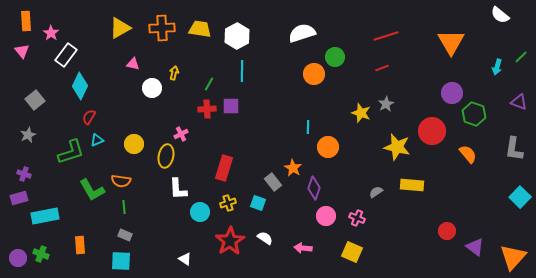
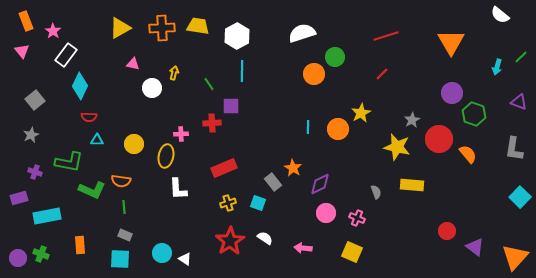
orange rectangle at (26, 21): rotated 18 degrees counterclockwise
yellow trapezoid at (200, 29): moved 2 px left, 3 px up
pink star at (51, 33): moved 2 px right, 2 px up
red line at (382, 68): moved 6 px down; rotated 24 degrees counterclockwise
green line at (209, 84): rotated 64 degrees counterclockwise
gray star at (386, 104): moved 26 px right, 16 px down
red cross at (207, 109): moved 5 px right, 14 px down
yellow star at (361, 113): rotated 24 degrees clockwise
red semicircle at (89, 117): rotated 119 degrees counterclockwise
red circle at (432, 131): moved 7 px right, 8 px down
pink cross at (181, 134): rotated 24 degrees clockwise
gray star at (28, 135): moved 3 px right
cyan triangle at (97, 140): rotated 24 degrees clockwise
orange circle at (328, 147): moved 10 px right, 18 px up
green L-shape at (71, 152): moved 2 px left, 10 px down; rotated 28 degrees clockwise
red rectangle at (224, 168): rotated 50 degrees clockwise
purple cross at (24, 174): moved 11 px right, 2 px up
purple diamond at (314, 188): moved 6 px right, 4 px up; rotated 45 degrees clockwise
green L-shape at (92, 190): rotated 36 degrees counterclockwise
gray semicircle at (376, 192): rotated 104 degrees clockwise
cyan circle at (200, 212): moved 38 px left, 41 px down
cyan rectangle at (45, 216): moved 2 px right
pink circle at (326, 216): moved 3 px up
orange triangle at (513, 257): moved 2 px right
cyan square at (121, 261): moved 1 px left, 2 px up
